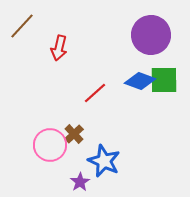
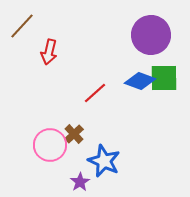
red arrow: moved 10 px left, 4 px down
green square: moved 2 px up
